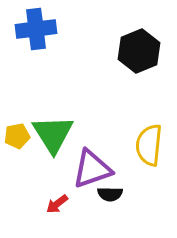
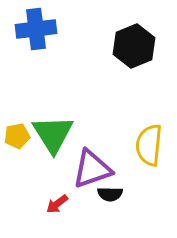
black hexagon: moved 5 px left, 5 px up
